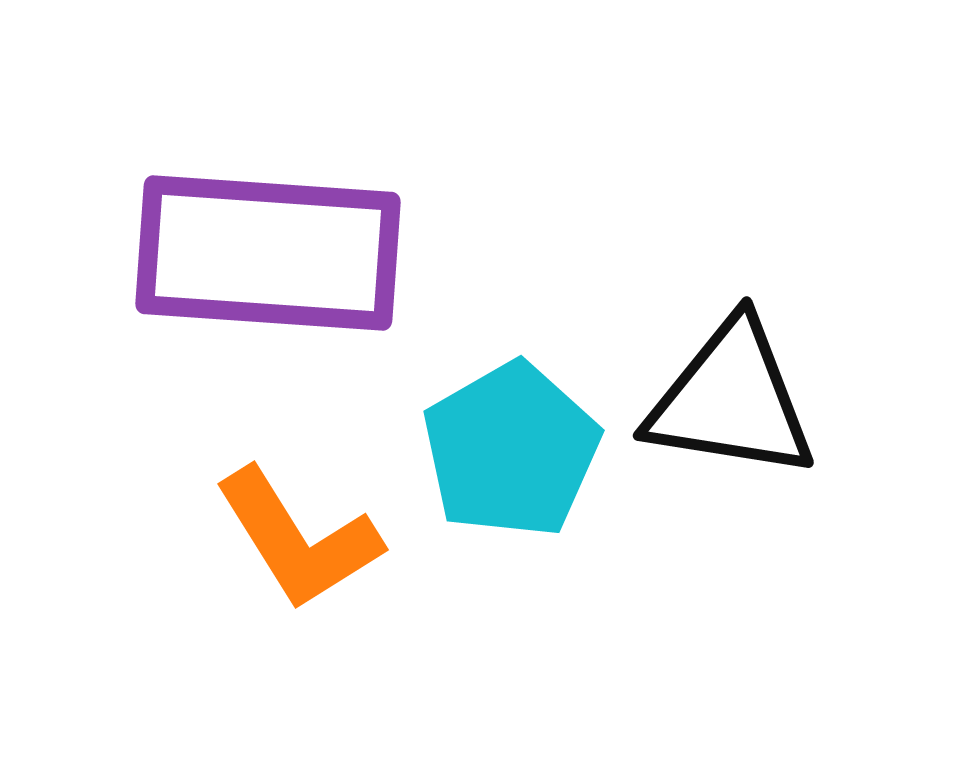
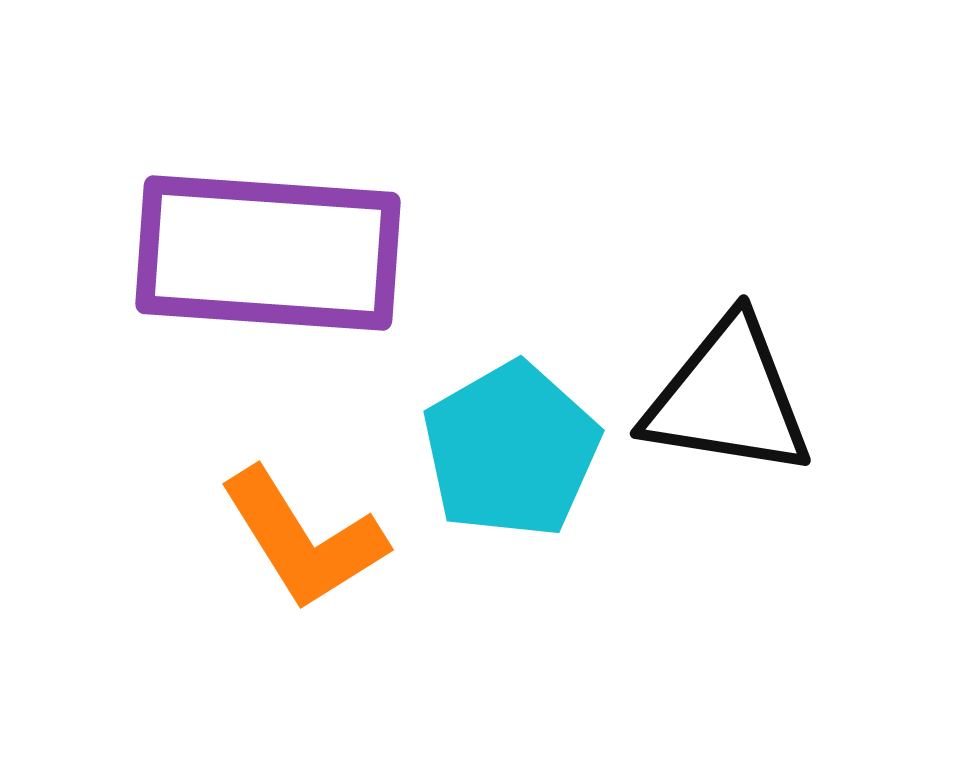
black triangle: moved 3 px left, 2 px up
orange L-shape: moved 5 px right
